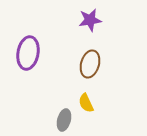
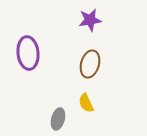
purple ellipse: rotated 16 degrees counterclockwise
gray ellipse: moved 6 px left, 1 px up
